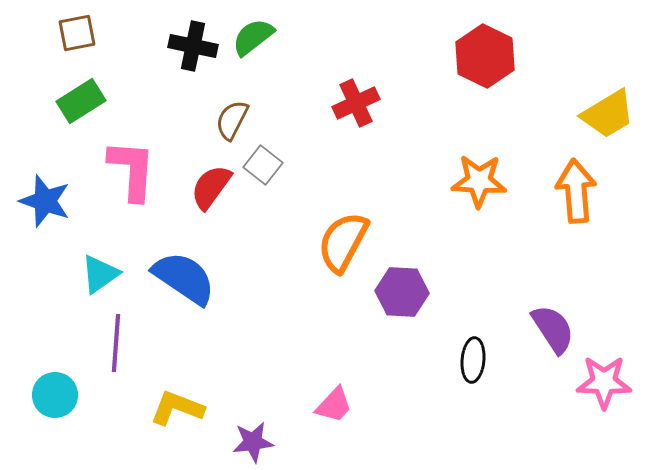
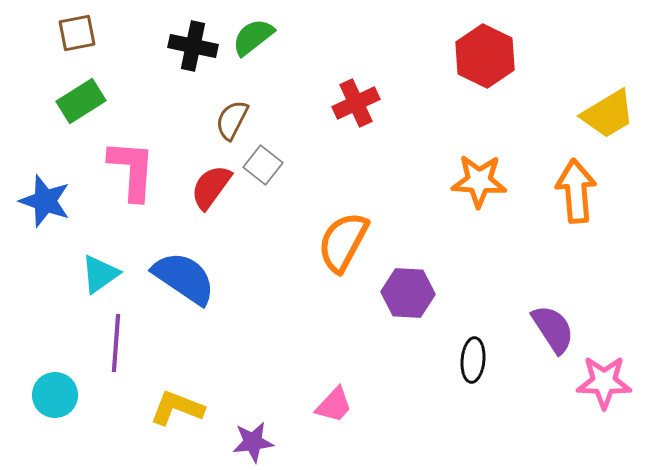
purple hexagon: moved 6 px right, 1 px down
